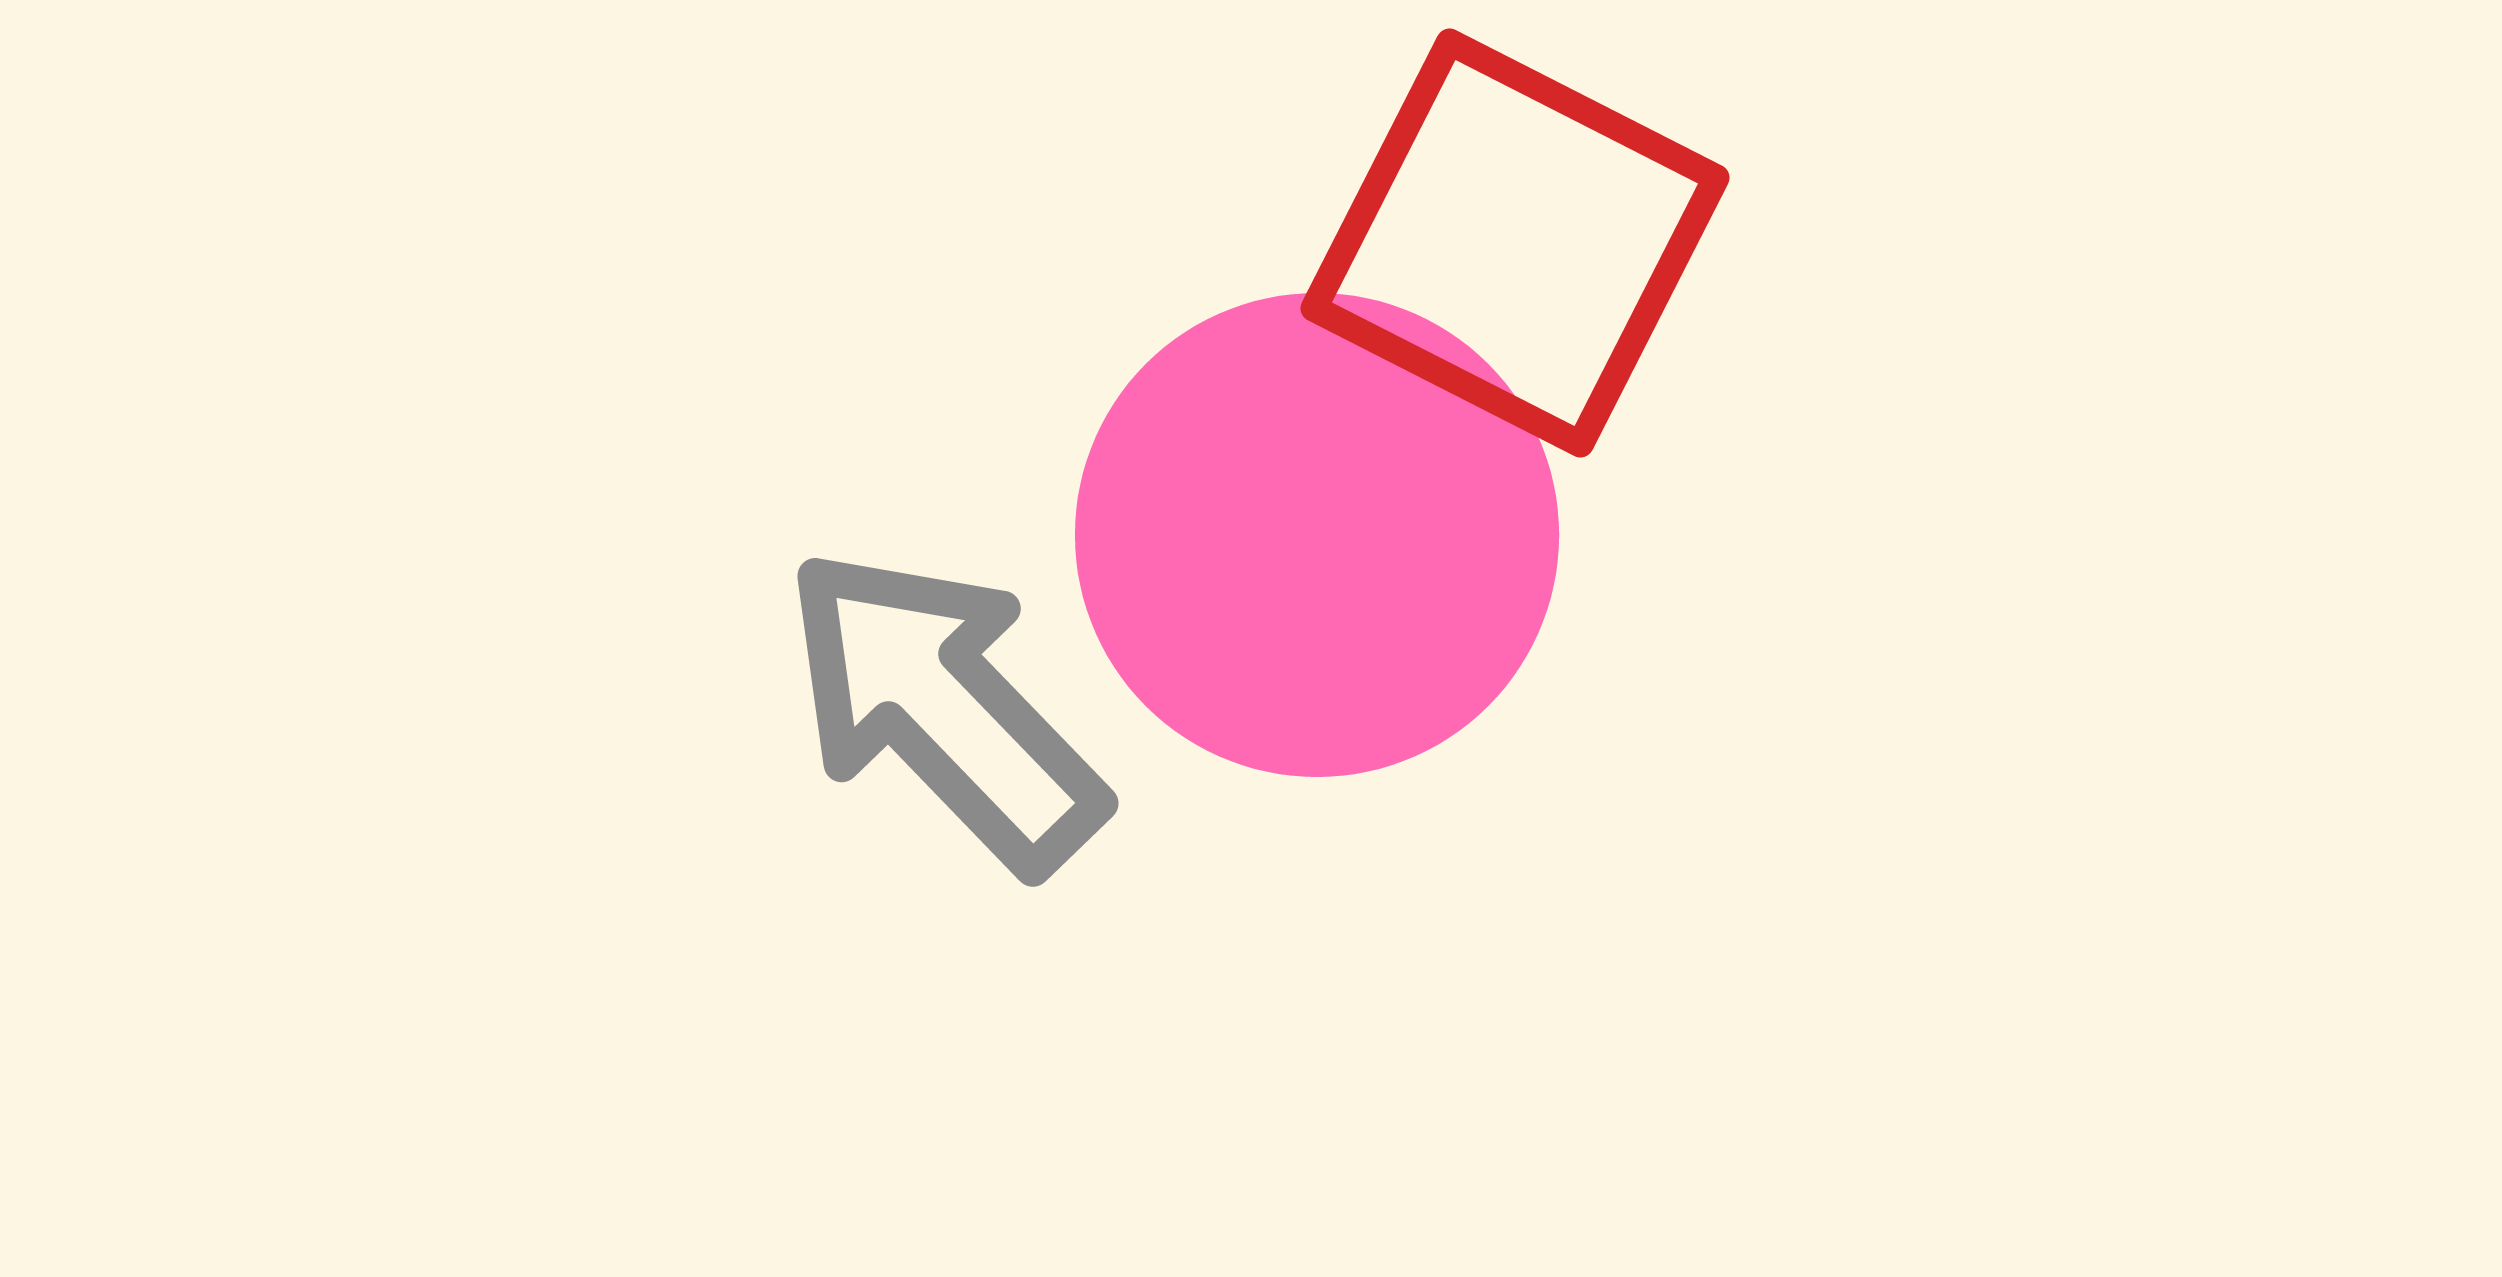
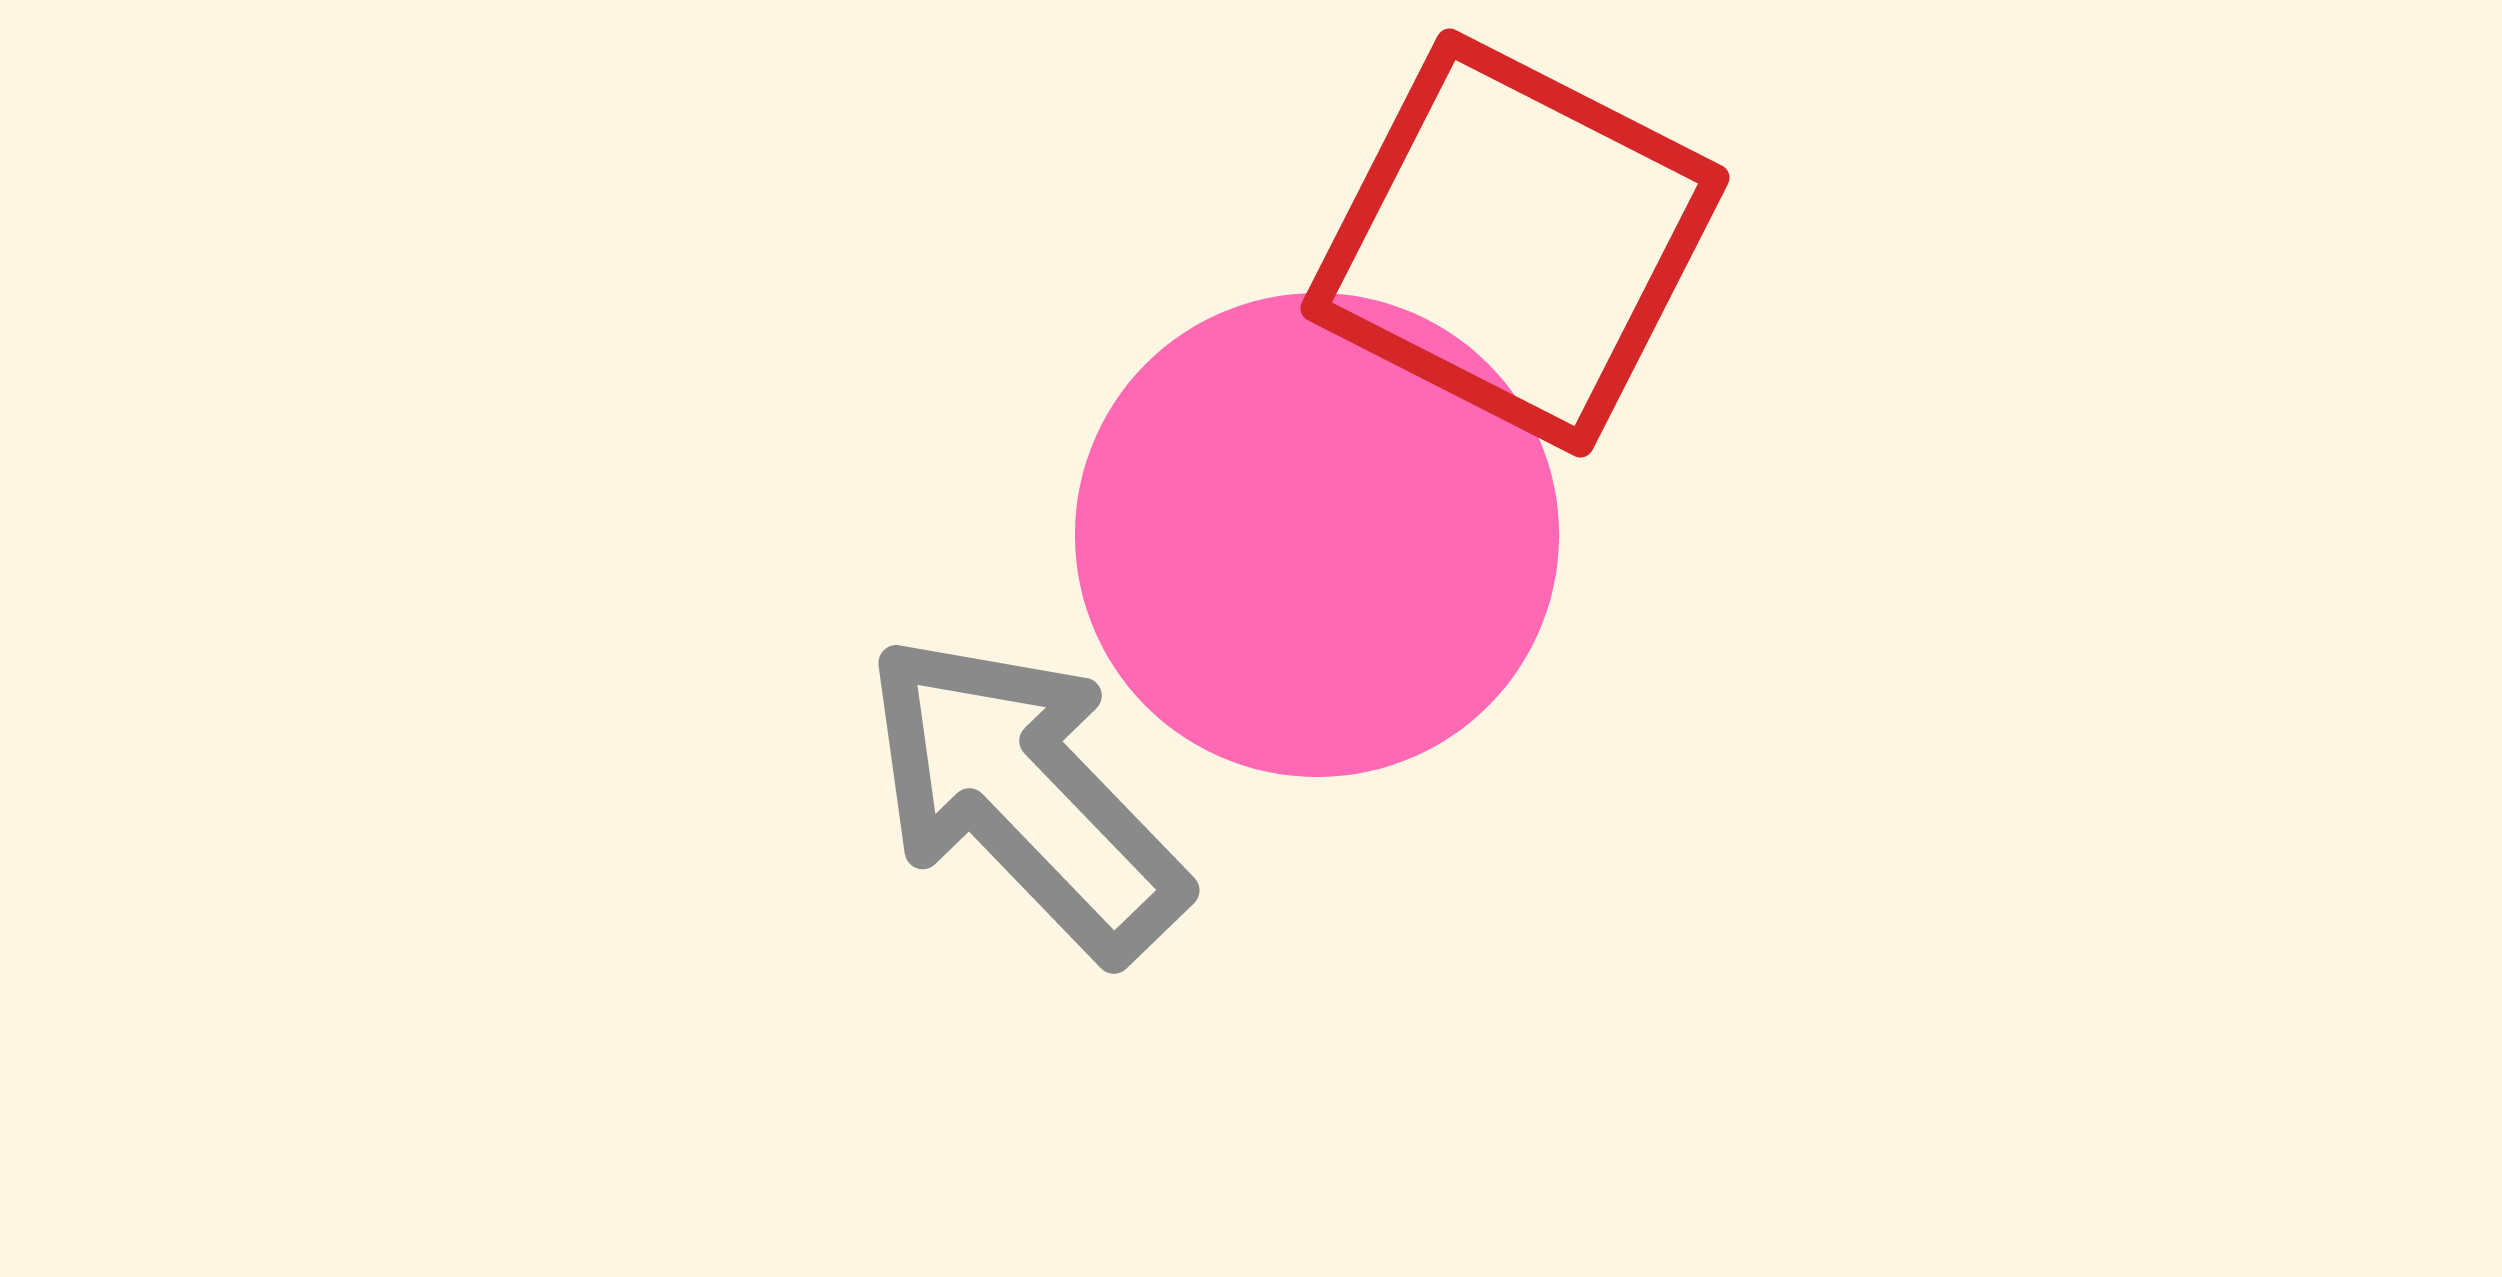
gray arrow: moved 81 px right, 87 px down
